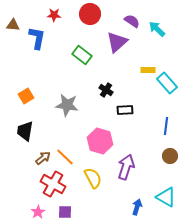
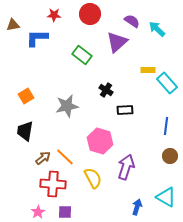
brown triangle: rotated 16 degrees counterclockwise
blue L-shape: rotated 100 degrees counterclockwise
gray star: moved 1 px down; rotated 20 degrees counterclockwise
red cross: rotated 25 degrees counterclockwise
